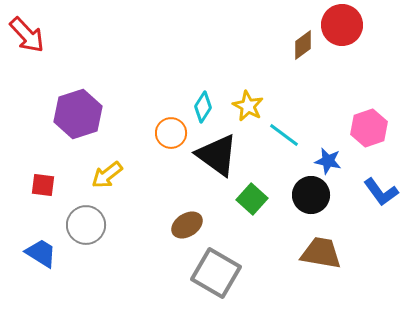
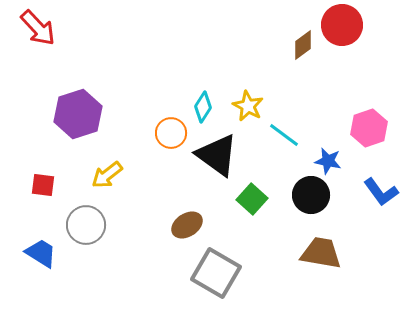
red arrow: moved 11 px right, 7 px up
